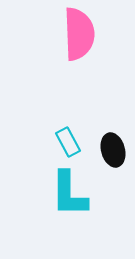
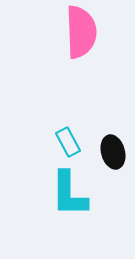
pink semicircle: moved 2 px right, 2 px up
black ellipse: moved 2 px down
